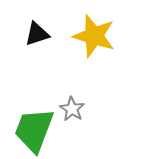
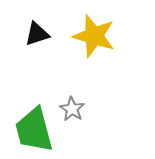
green trapezoid: rotated 36 degrees counterclockwise
